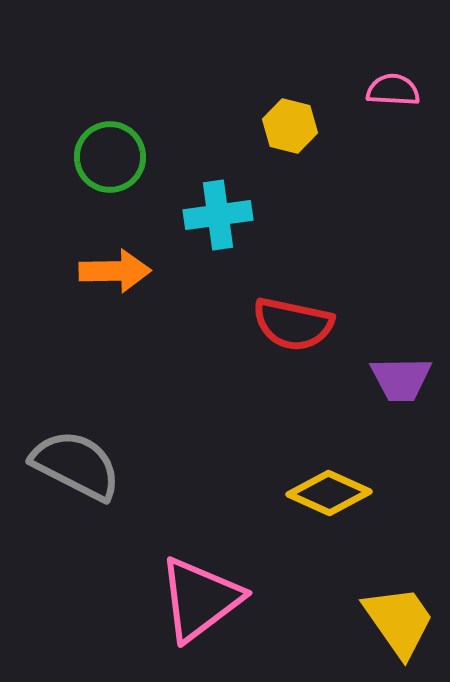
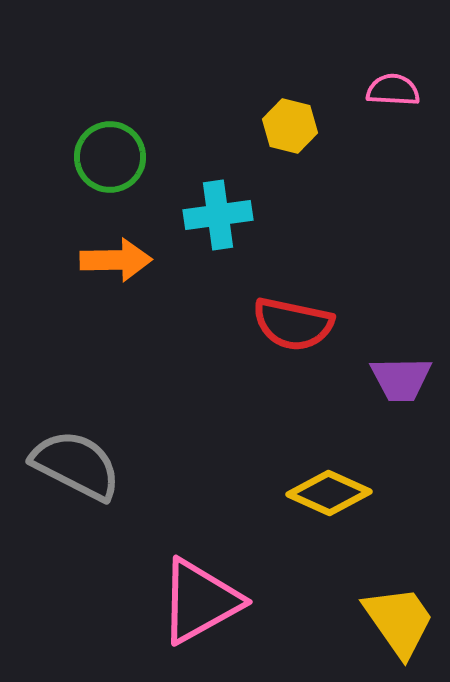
orange arrow: moved 1 px right, 11 px up
pink triangle: moved 2 px down; rotated 8 degrees clockwise
